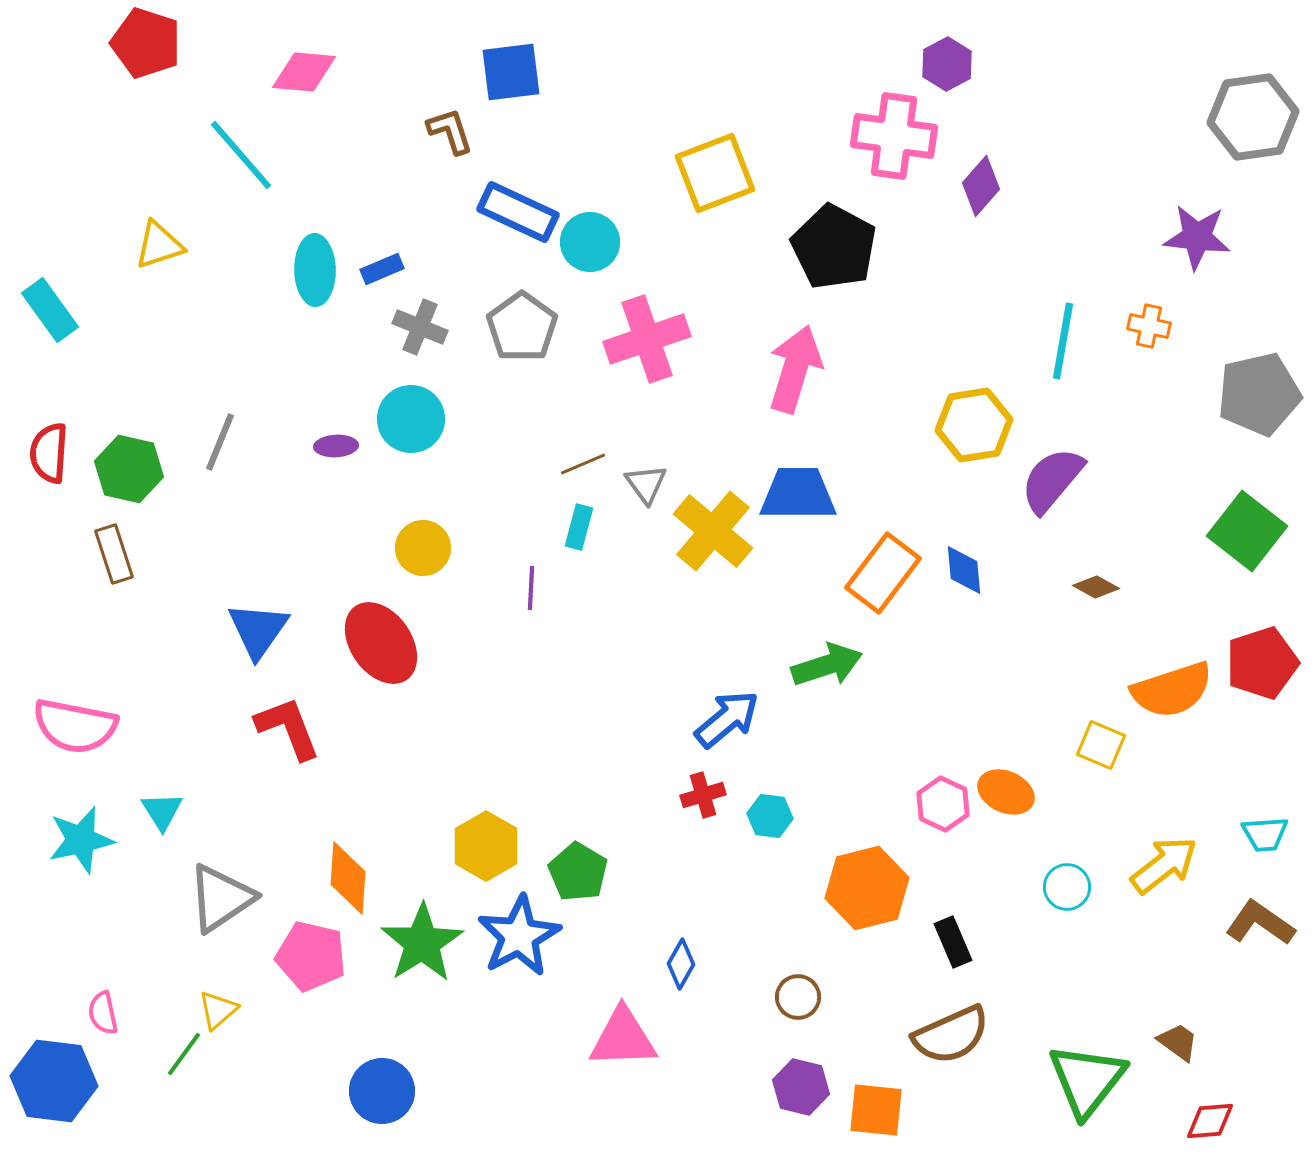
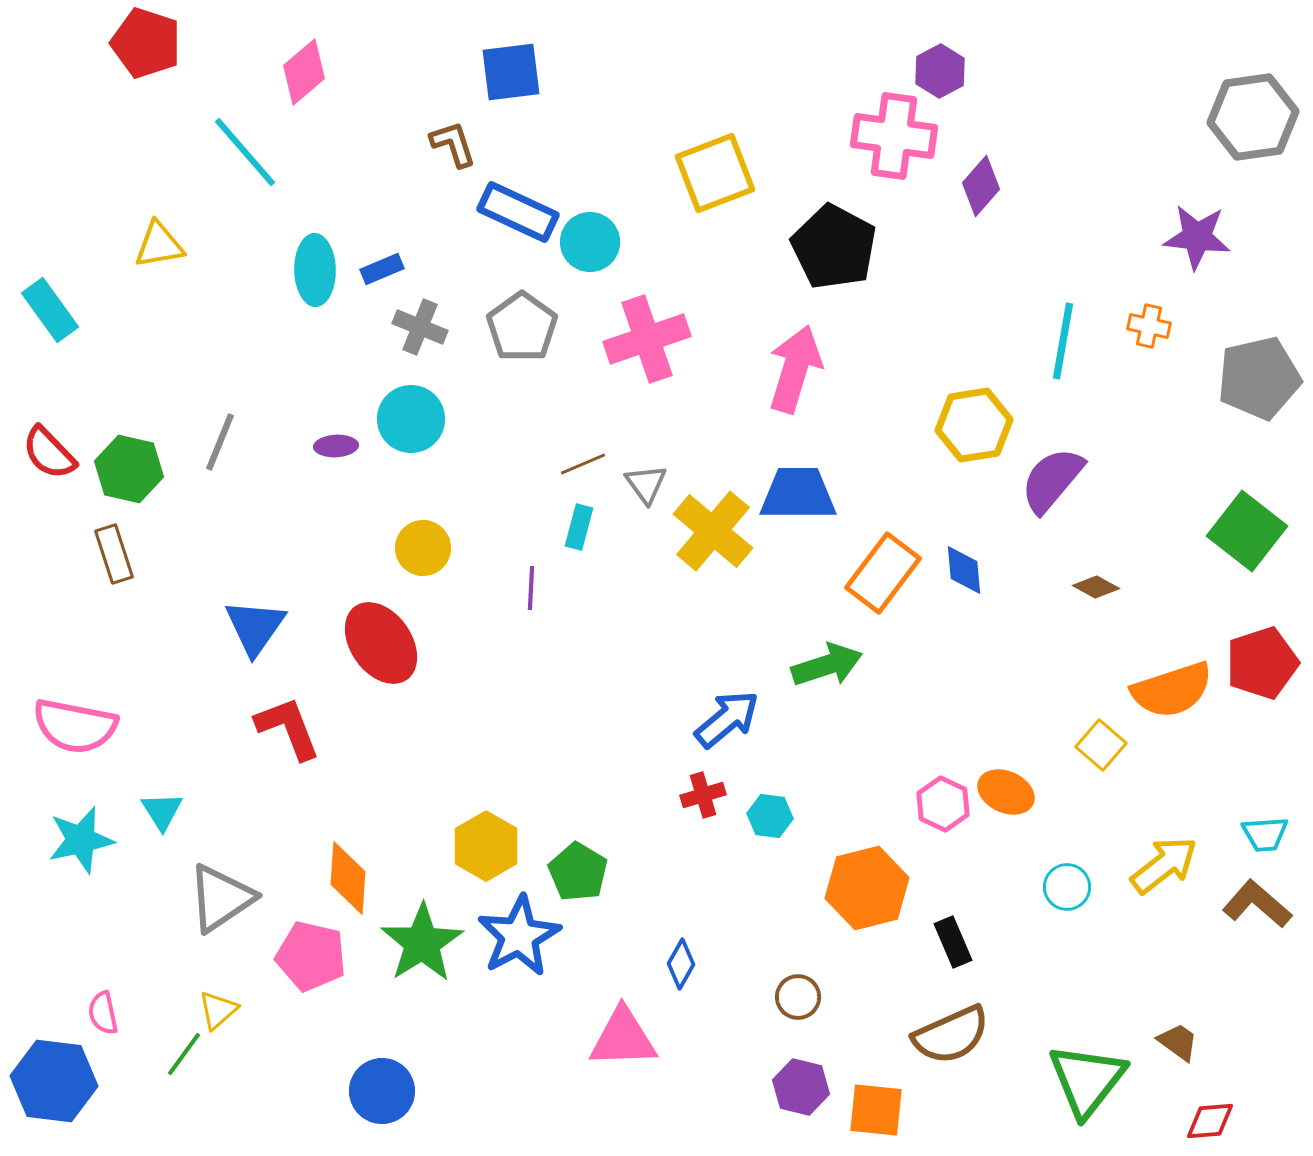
purple hexagon at (947, 64): moved 7 px left, 7 px down
pink diamond at (304, 72): rotated 46 degrees counterclockwise
brown L-shape at (450, 131): moved 3 px right, 13 px down
cyan line at (241, 155): moved 4 px right, 3 px up
yellow triangle at (159, 245): rotated 8 degrees clockwise
gray pentagon at (1259, 394): moved 16 px up
red semicircle at (49, 453): rotated 48 degrees counterclockwise
blue triangle at (258, 630): moved 3 px left, 3 px up
yellow square at (1101, 745): rotated 18 degrees clockwise
brown L-shape at (1260, 923): moved 3 px left, 19 px up; rotated 6 degrees clockwise
